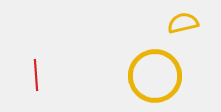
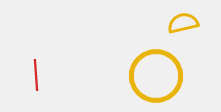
yellow circle: moved 1 px right
